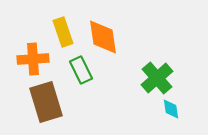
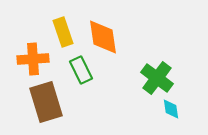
green cross: rotated 12 degrees counterclockwise
